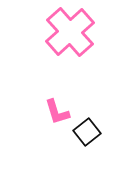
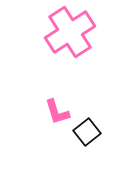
pink cross: rotated 9 degrees clockwise
